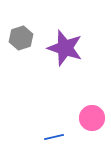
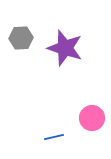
gray hexagon: rotated 15 degrees clockwise
